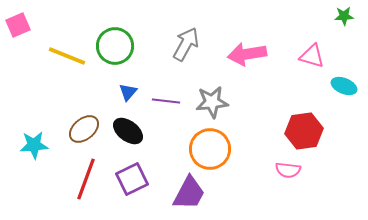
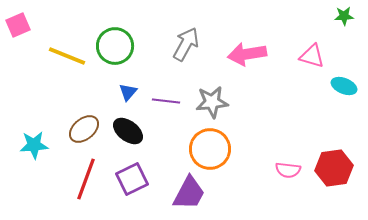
red hexagon: moved 30 px right, 37 px down
